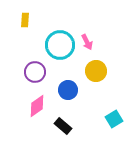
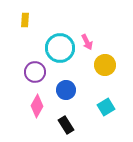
cyan circle: moved 3 px down
yellow circle: moved 9 px right, 6 px up
blue circle: moved 2 px left
pink diamond: rotated 25 degrees counterclockwise
cyan square: moved 8 px left, 12 px up
black rectangle: moved 3 px right, 1 px up; rotated 18 degrees clockwise
